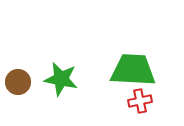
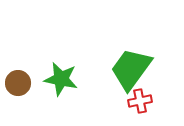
green trapezoid: moved 2 px left, 1 px up; rotated 57 degrees counterclockwise
brown circle: moved 1 px down
